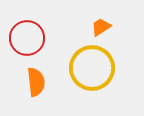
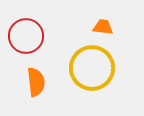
orange trapezoid: moved 2 px right; rotated 40 degrees clockwise
red circle: moved 1 px left, 2 px up
